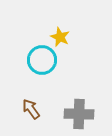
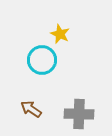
yellow star: moved 3 px up
brown arrow: rotated 20 degrees counterclockwise
